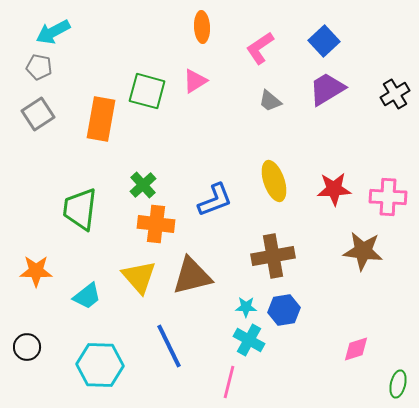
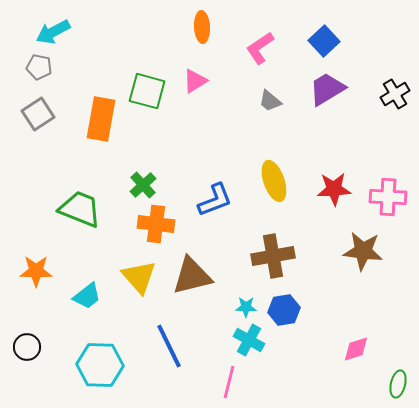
green trapezoid: rotated 105 degrees clockwise
